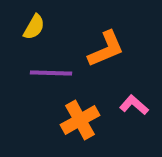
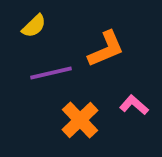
yellow semicircle: moved 1 px up; rotated 16 degrees clockwise
purple line: rotated 15 degrees counterclockwise
orange cross: rotated 15 degrees counterclockwise
